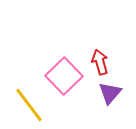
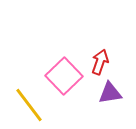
red arrow: rotated 35 degrees clockwise
purple triangle: rotated 40 degrees clockwise
